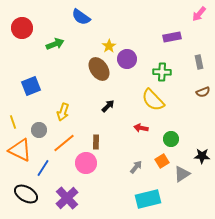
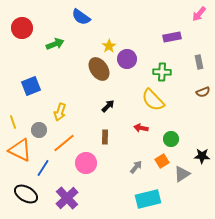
yellow arrow: moved 3 px left
brown rectangle: moved 9 px right, 5 px up
